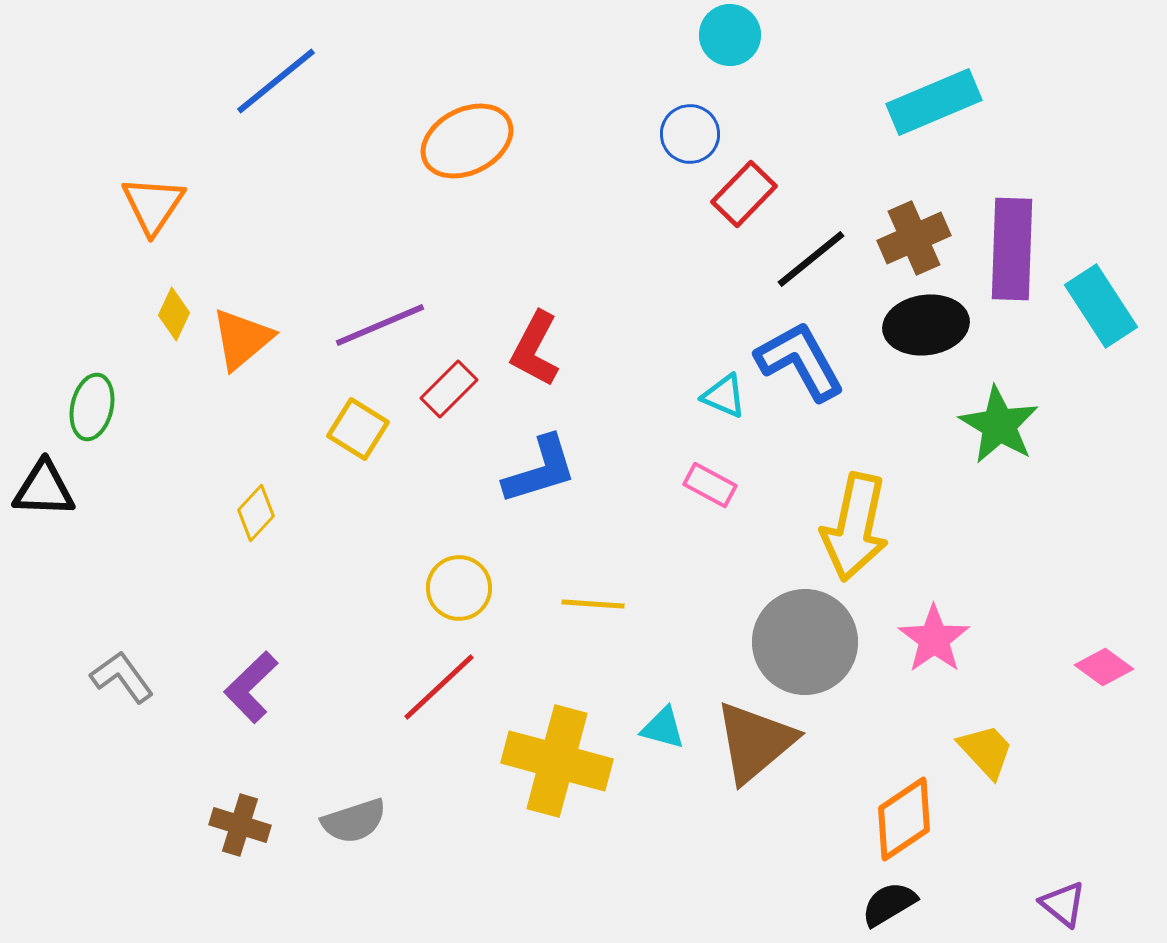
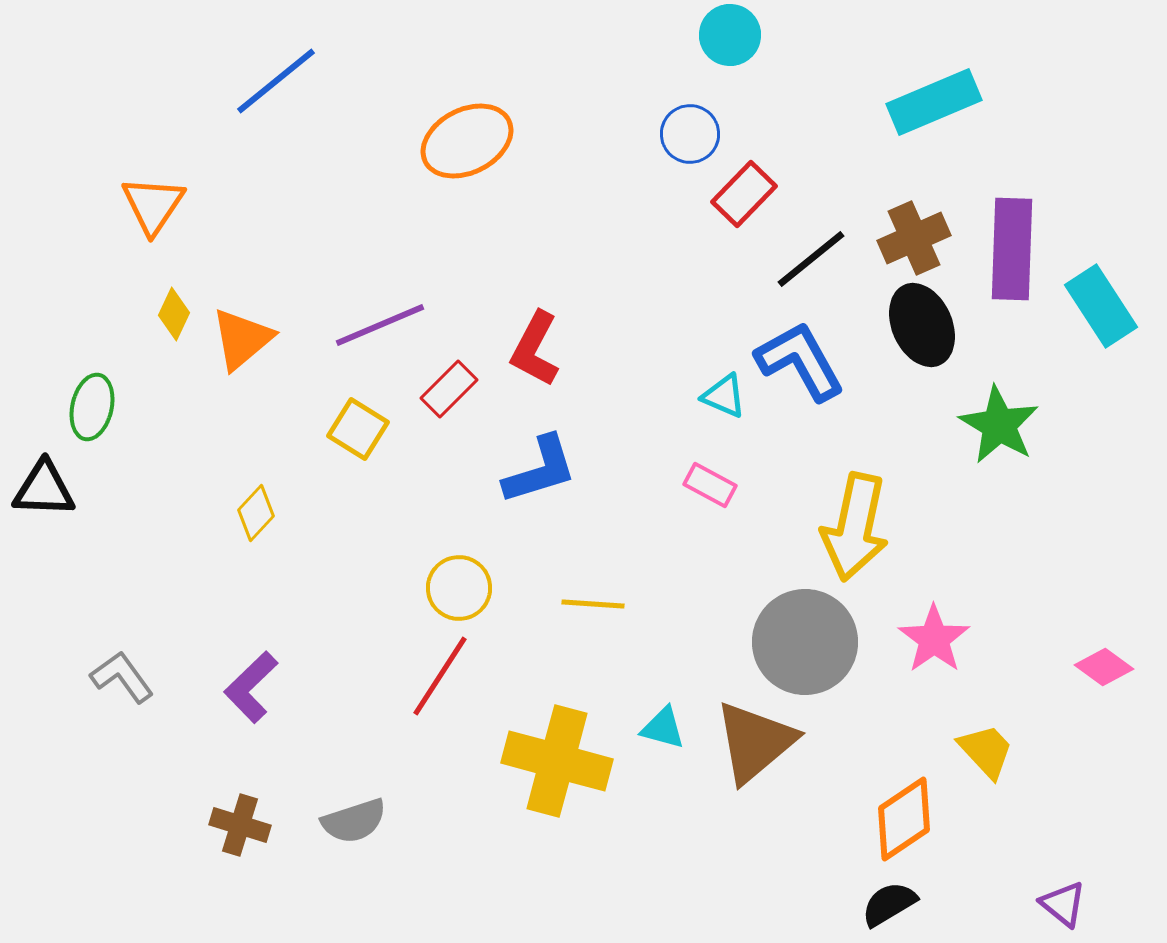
black ellipse at (926, 325): moved 4 px left; rotated 74 degrees clockwise
red line at (439, 687): moved 1 px right, 11 px up; rotated 14 degrees counterclockwise
